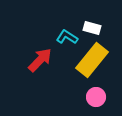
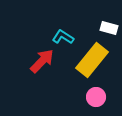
white rectangle: moved 17 px right
cyan L-shape: moved 4 px left
red arrow: moved 2 px right, 1 px down
